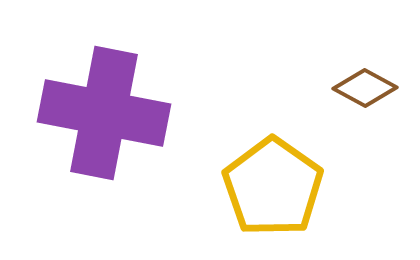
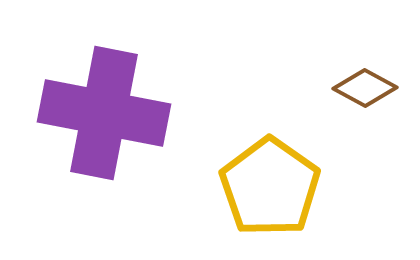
yellow pentagon: moved 3 px left
